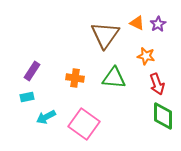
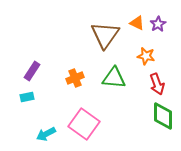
orange cross: rotated 30 degrees counterclockwise
cyan arrow: moved 17 px down
